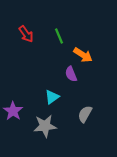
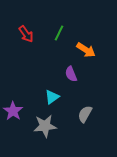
green line: moved 3 px up; rotated 49 degrees clockwise
orange arrow: moved 3 px right, 5 px up
